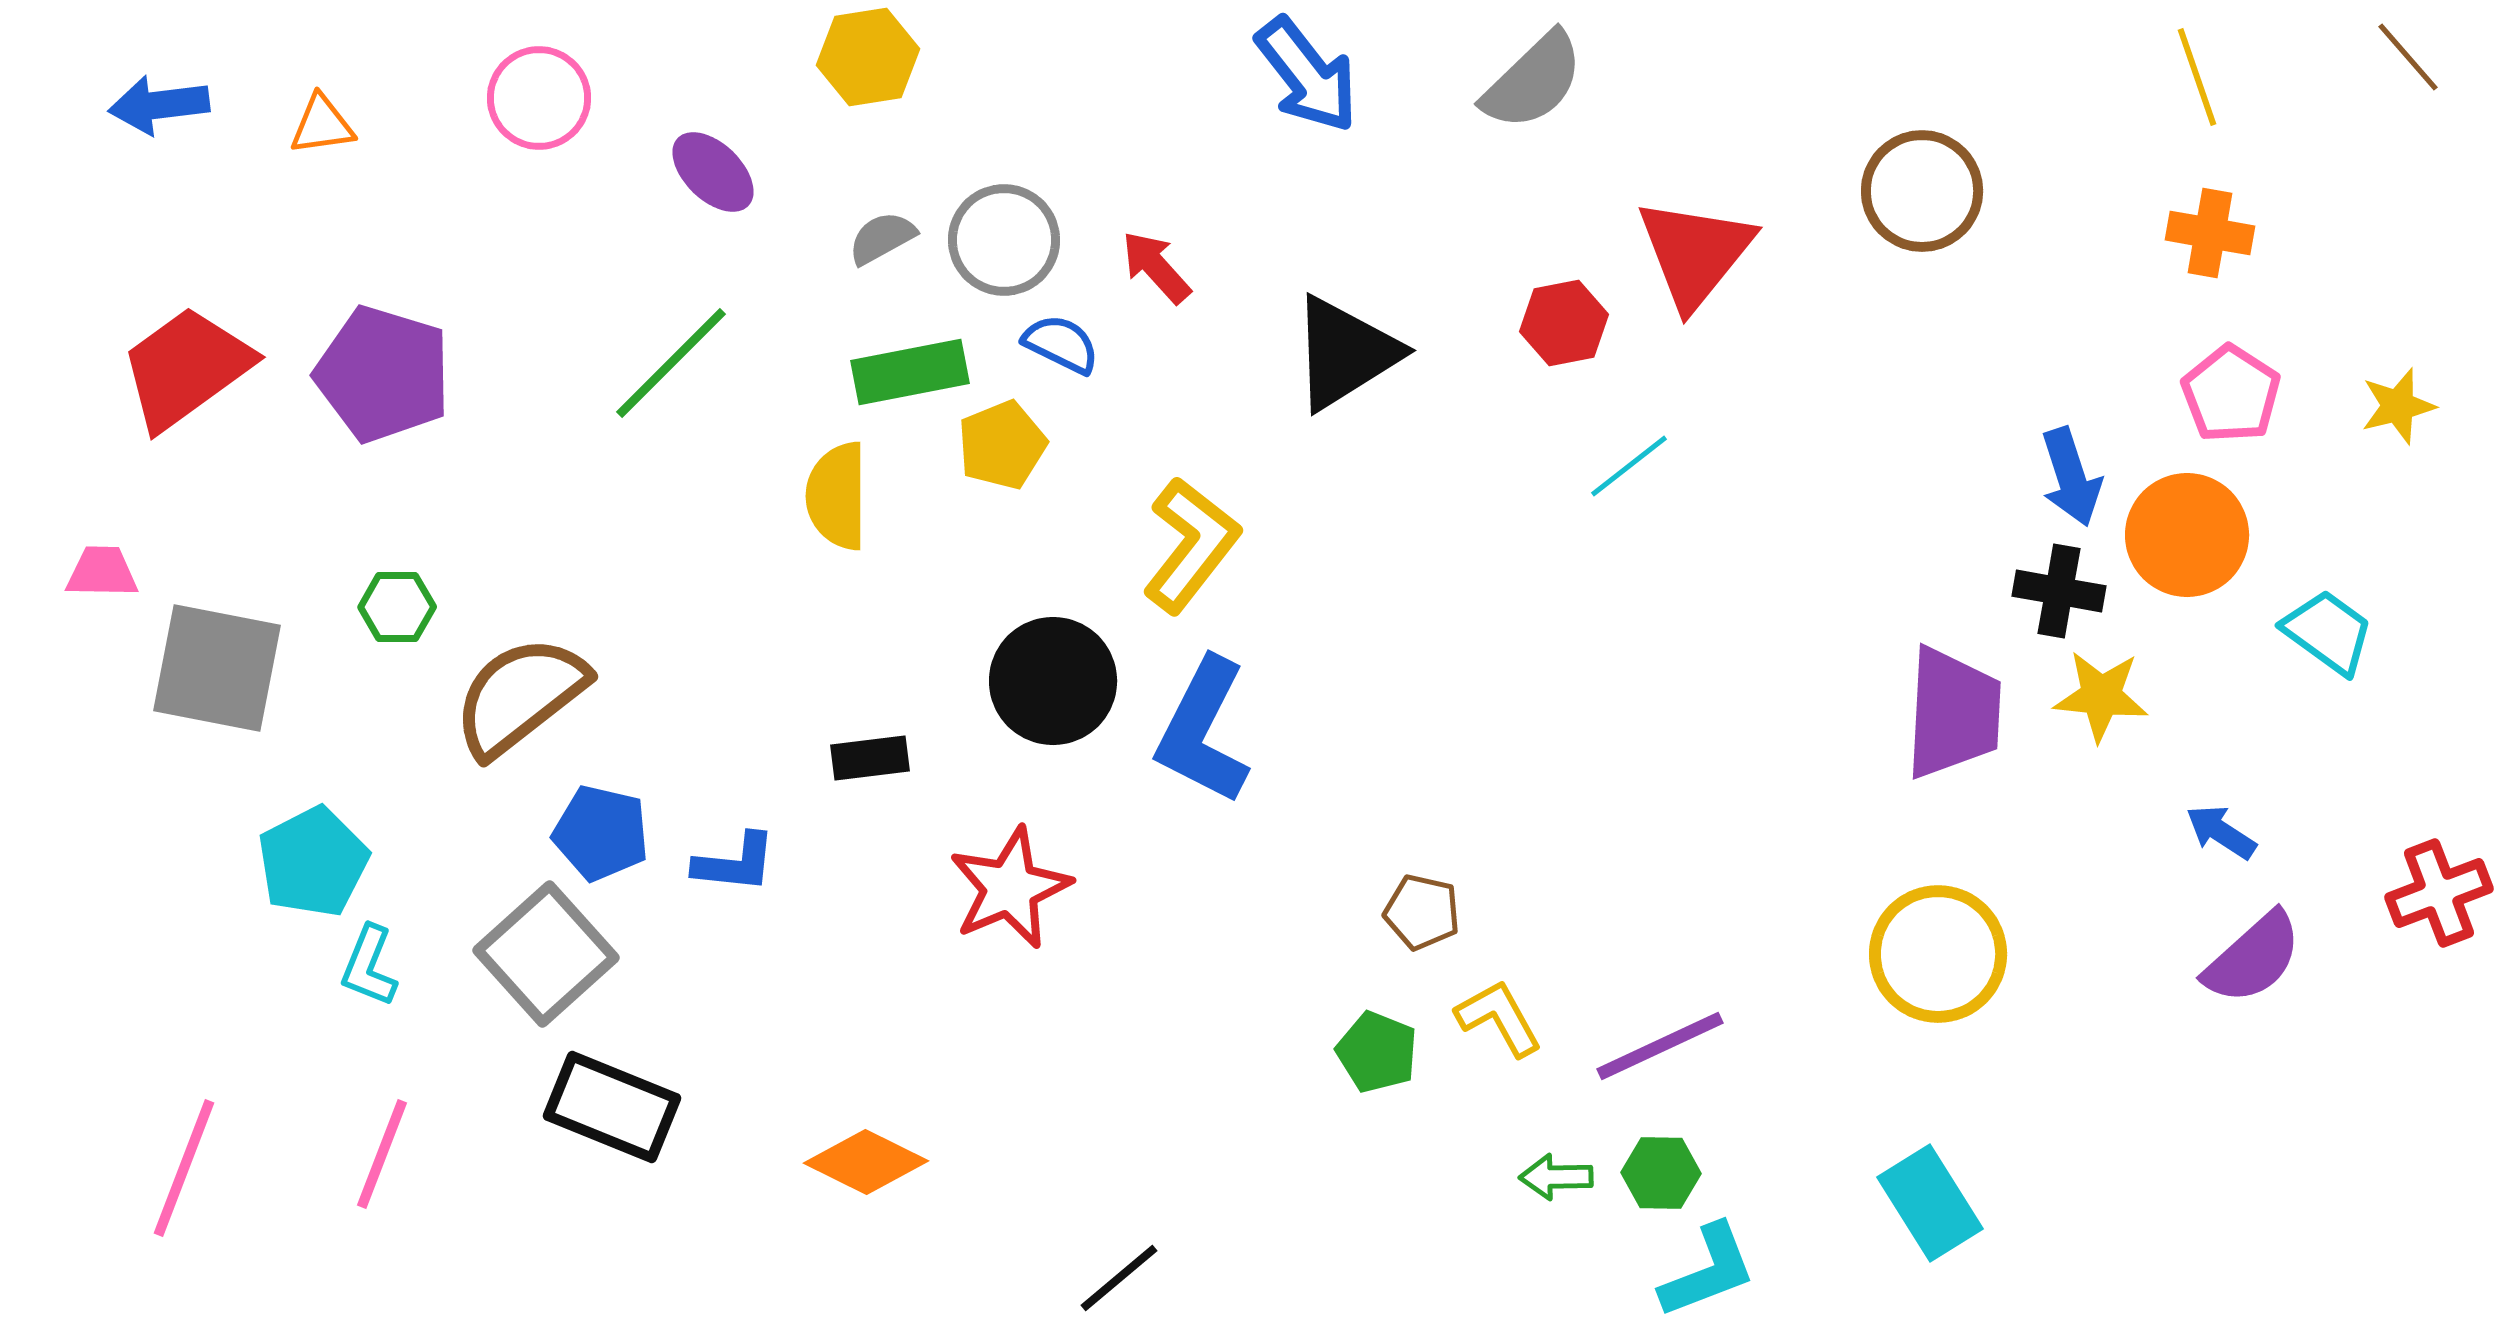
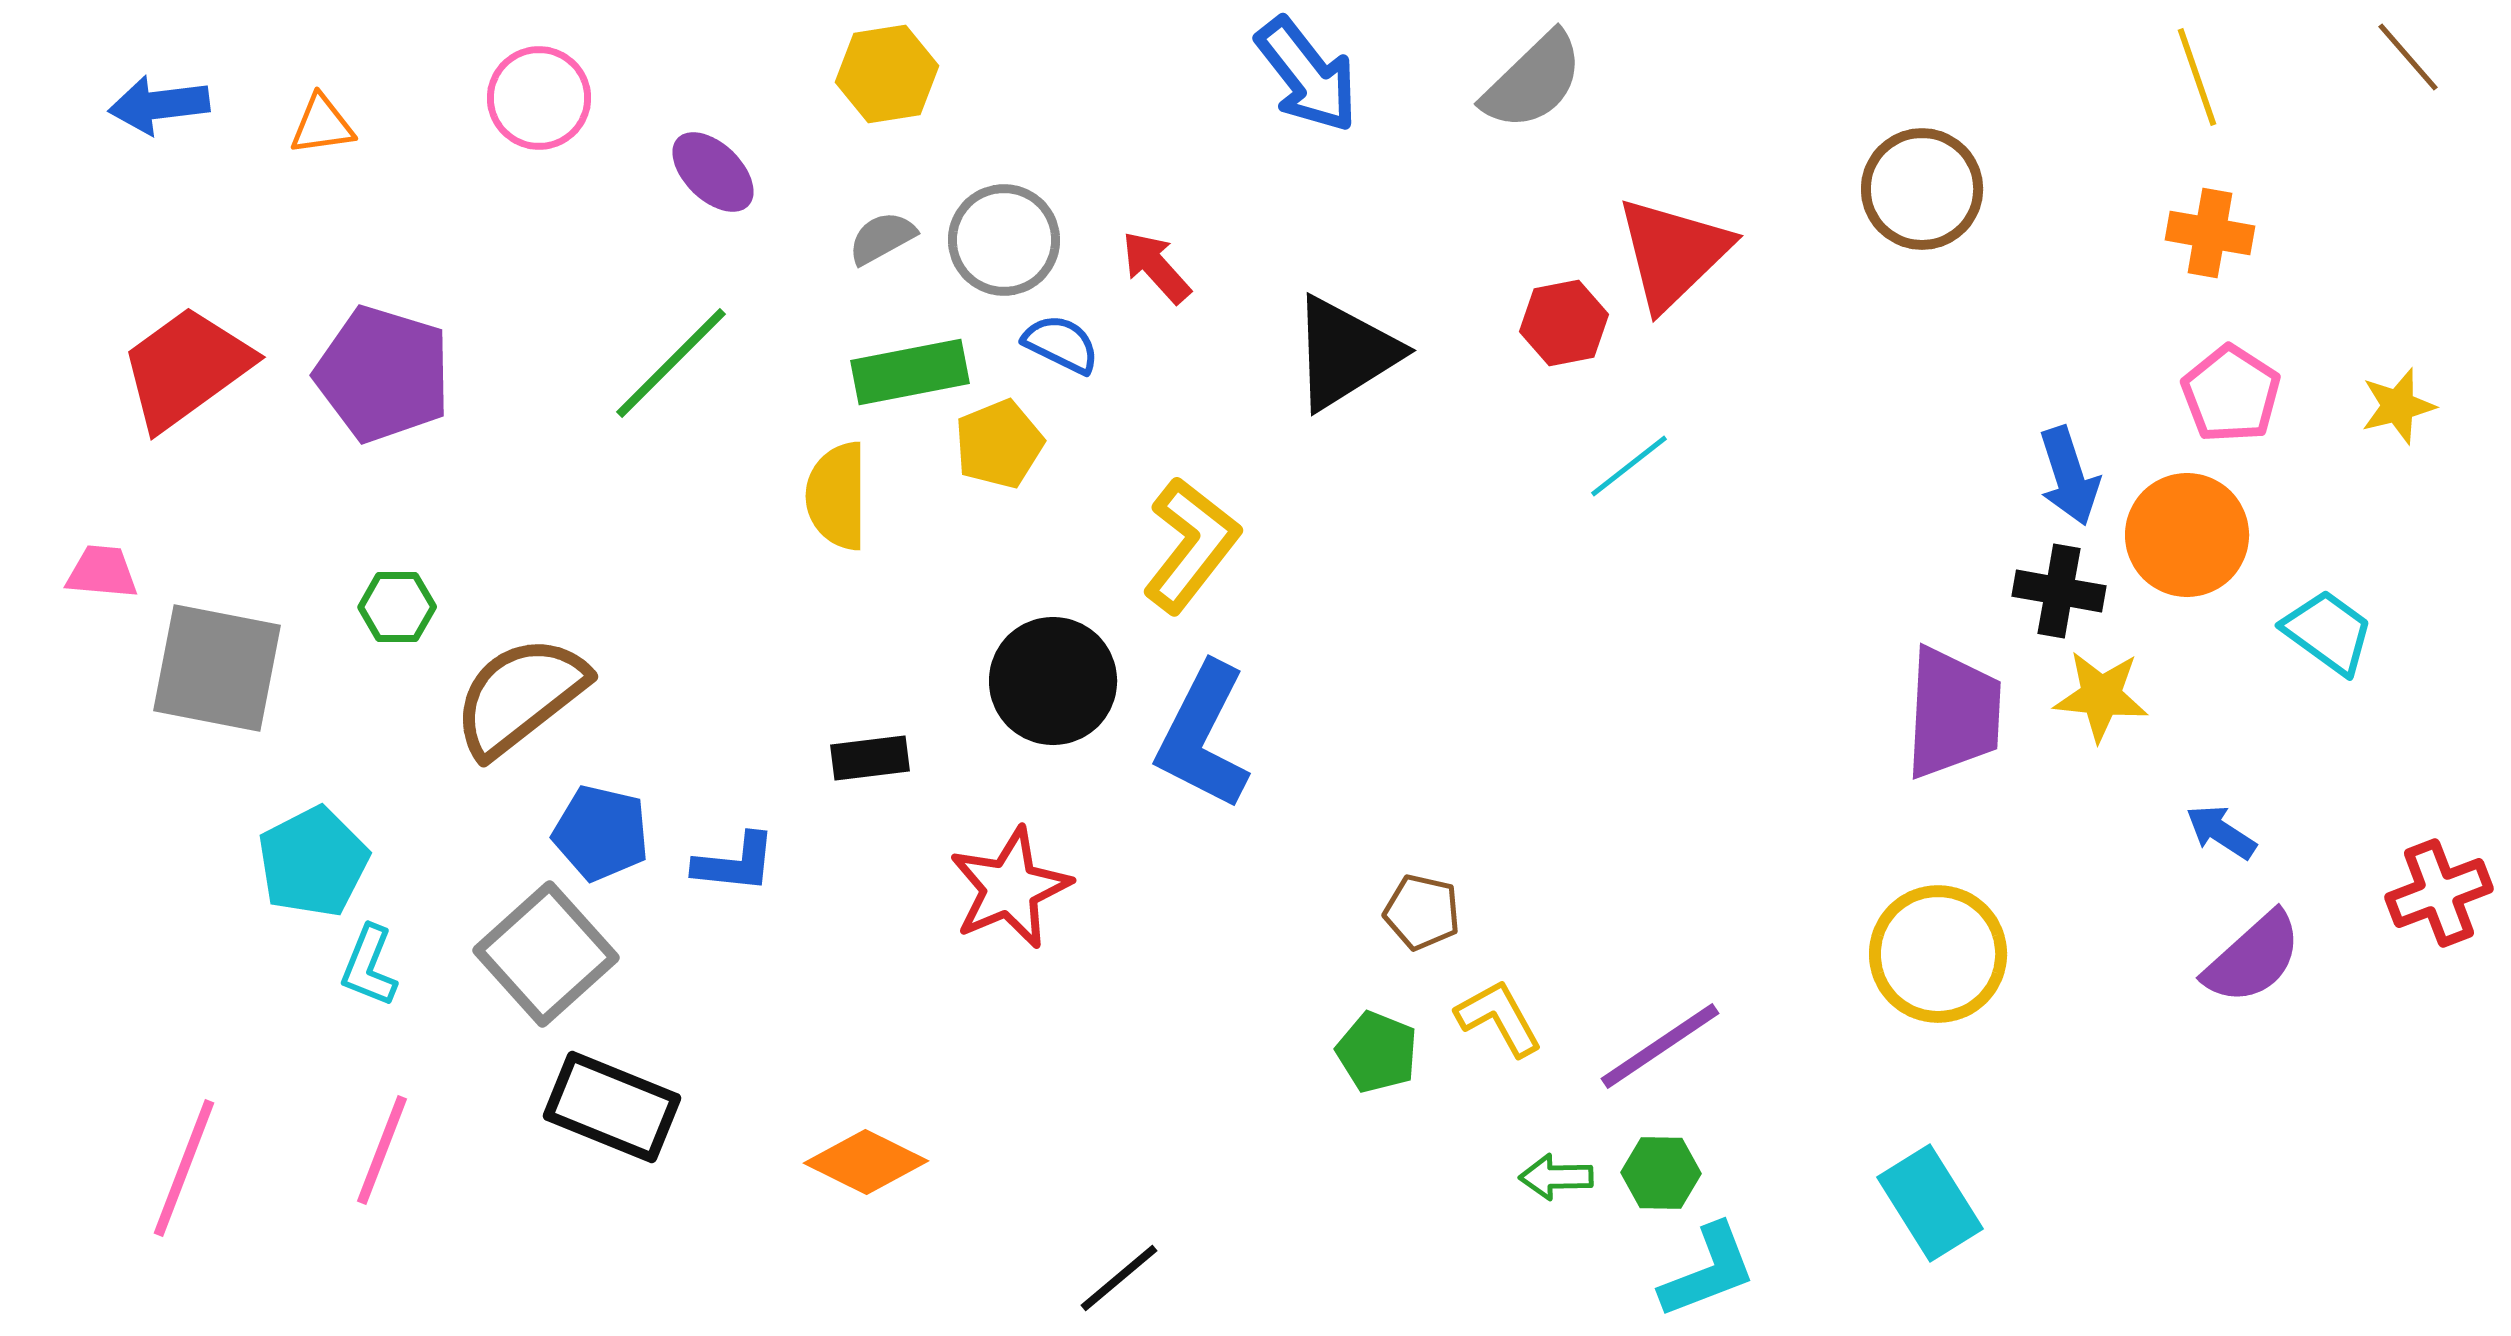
yellow hexagon at (868, 57): moved 19 px right, 17 px down
brown circle at (1922, 191): moved 2 px up
red triangle at (1695, 253): moved 22 px left; rotated 7 degrees clockwise
yellow pentagon at (1002, 445): moved 3 px left, 1 px up
blue arrow at (2071, 477): moved 2 px left, 1 px up
pink trapezoid at (102, 572): rotated 4 degrees clockwise
blue L-shape at (1203, 731): moved 5 px down
purple line at (1660, 1046): rotated 9 degrees counterclockwise
pink line at (382, 1154): moved 4 px up
